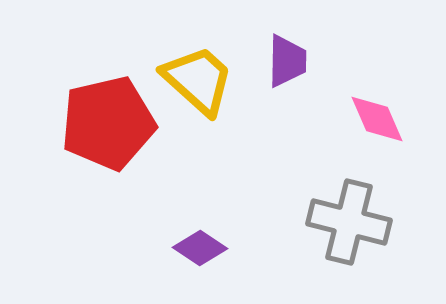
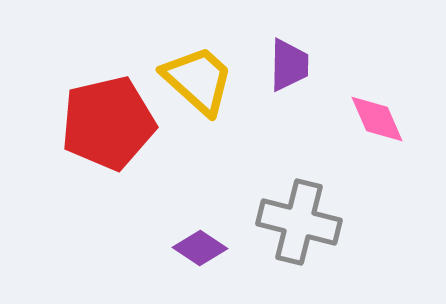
purple trapezoid: moved 2 px right, 4 px down
gray cross: moved 50 px left
